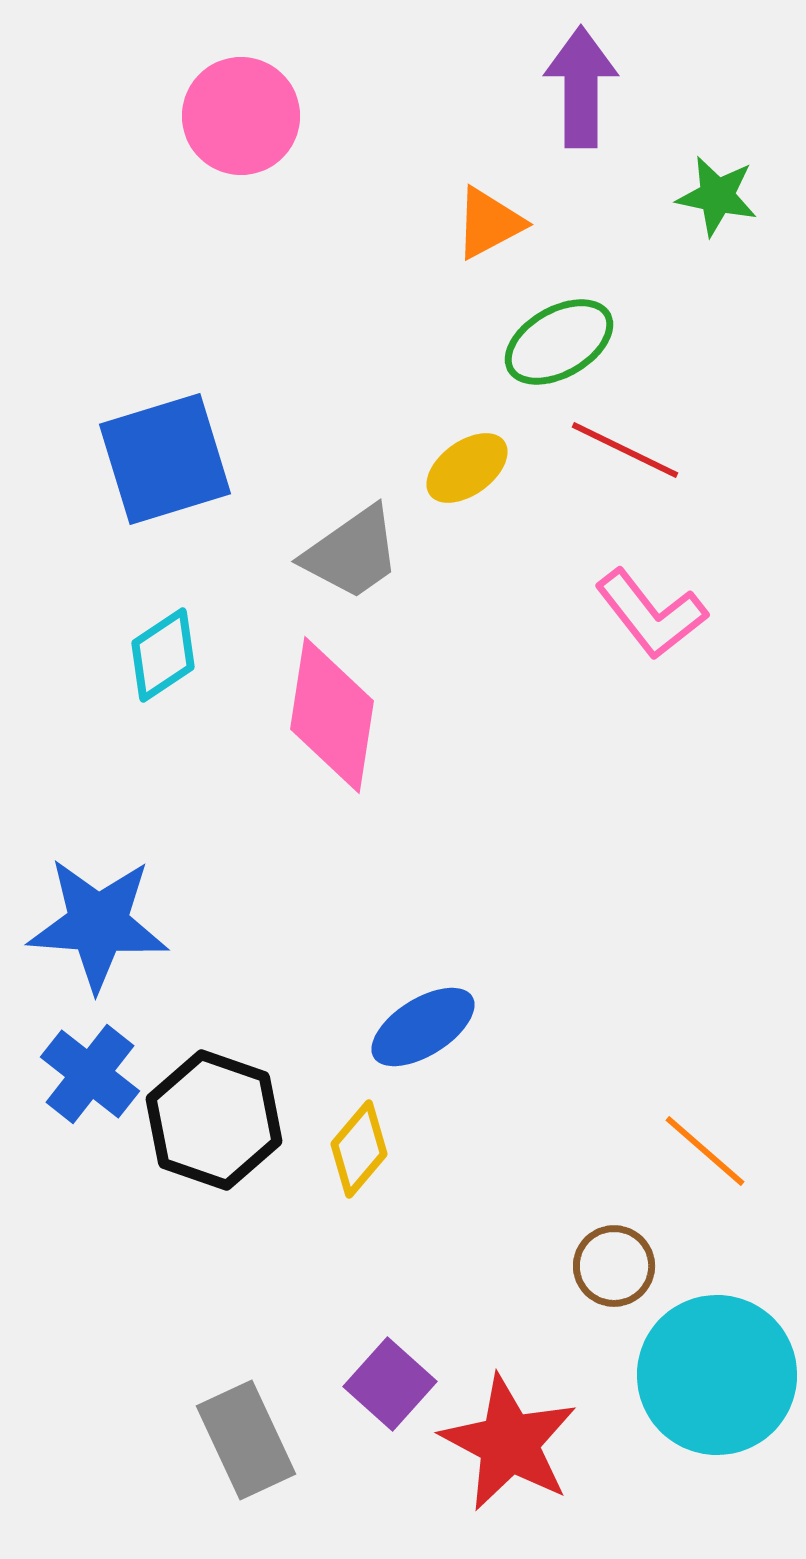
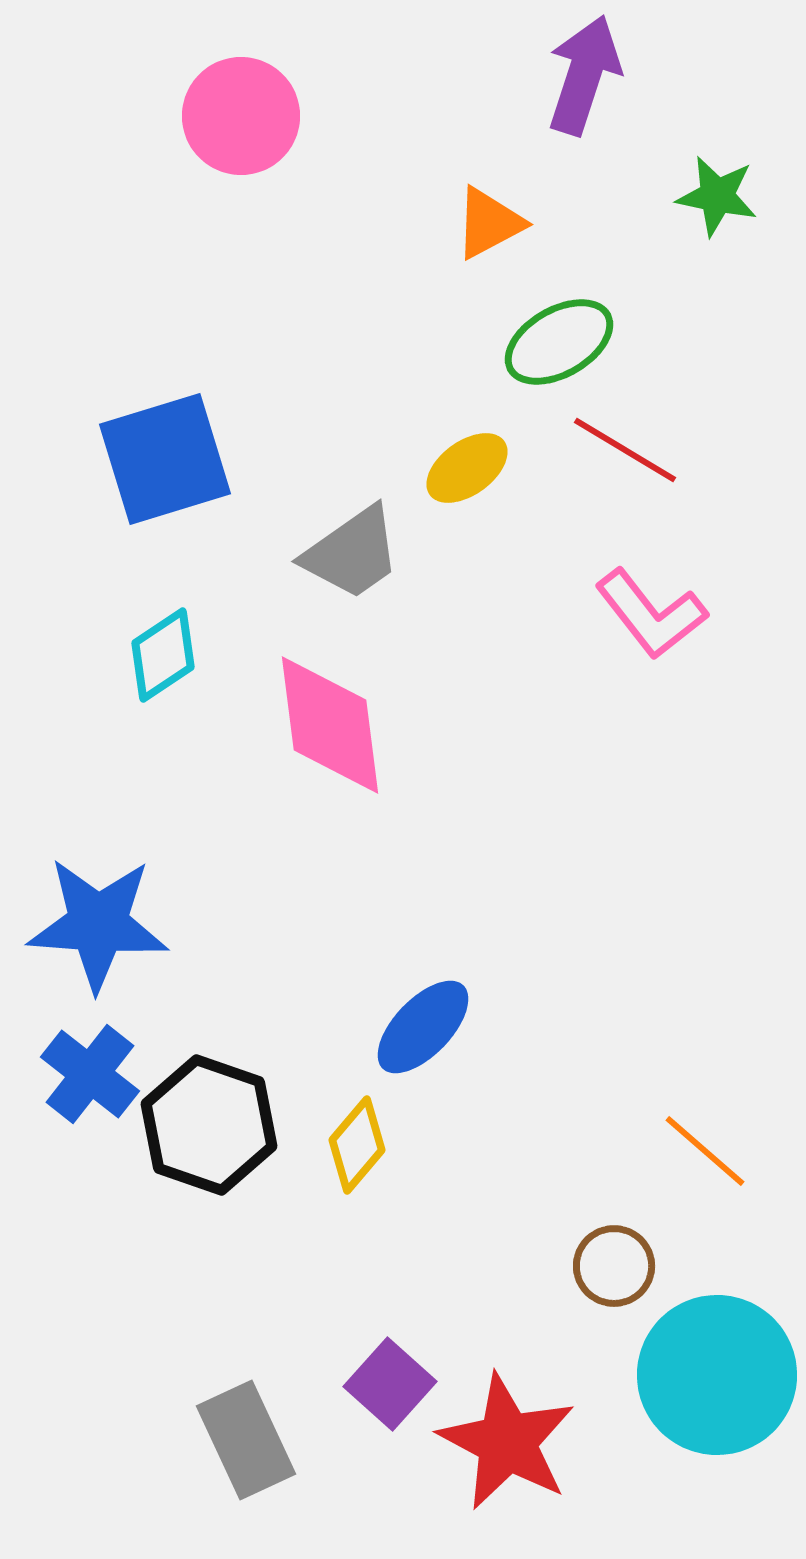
purple arrow: moved 3 px right, 12 px up; rotated 18 degrees clockwise
red line: rotated 5 degrees clockwise
pink diamond: moved 2 px left, 10 px down; rotated 16 degrees counterclockwise
blue ellipse: rotated 14 degrees counterclockwise
black hexagon: moved 5 px left, 5 px down
yellow diamond: moved 2 px left, 4 px up
red star: moved 2 px left, 1 px up
